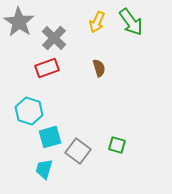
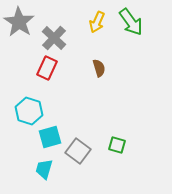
red rectangle: rotated 45 degrees counterclockwise
